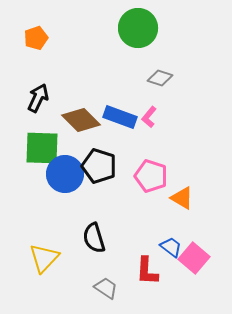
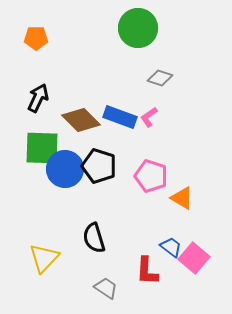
orange pentagon: rotated 20 degrees clockwise
pink L-shape: rotated 15 degrees clockwise
blue circle: moved 5 px up
